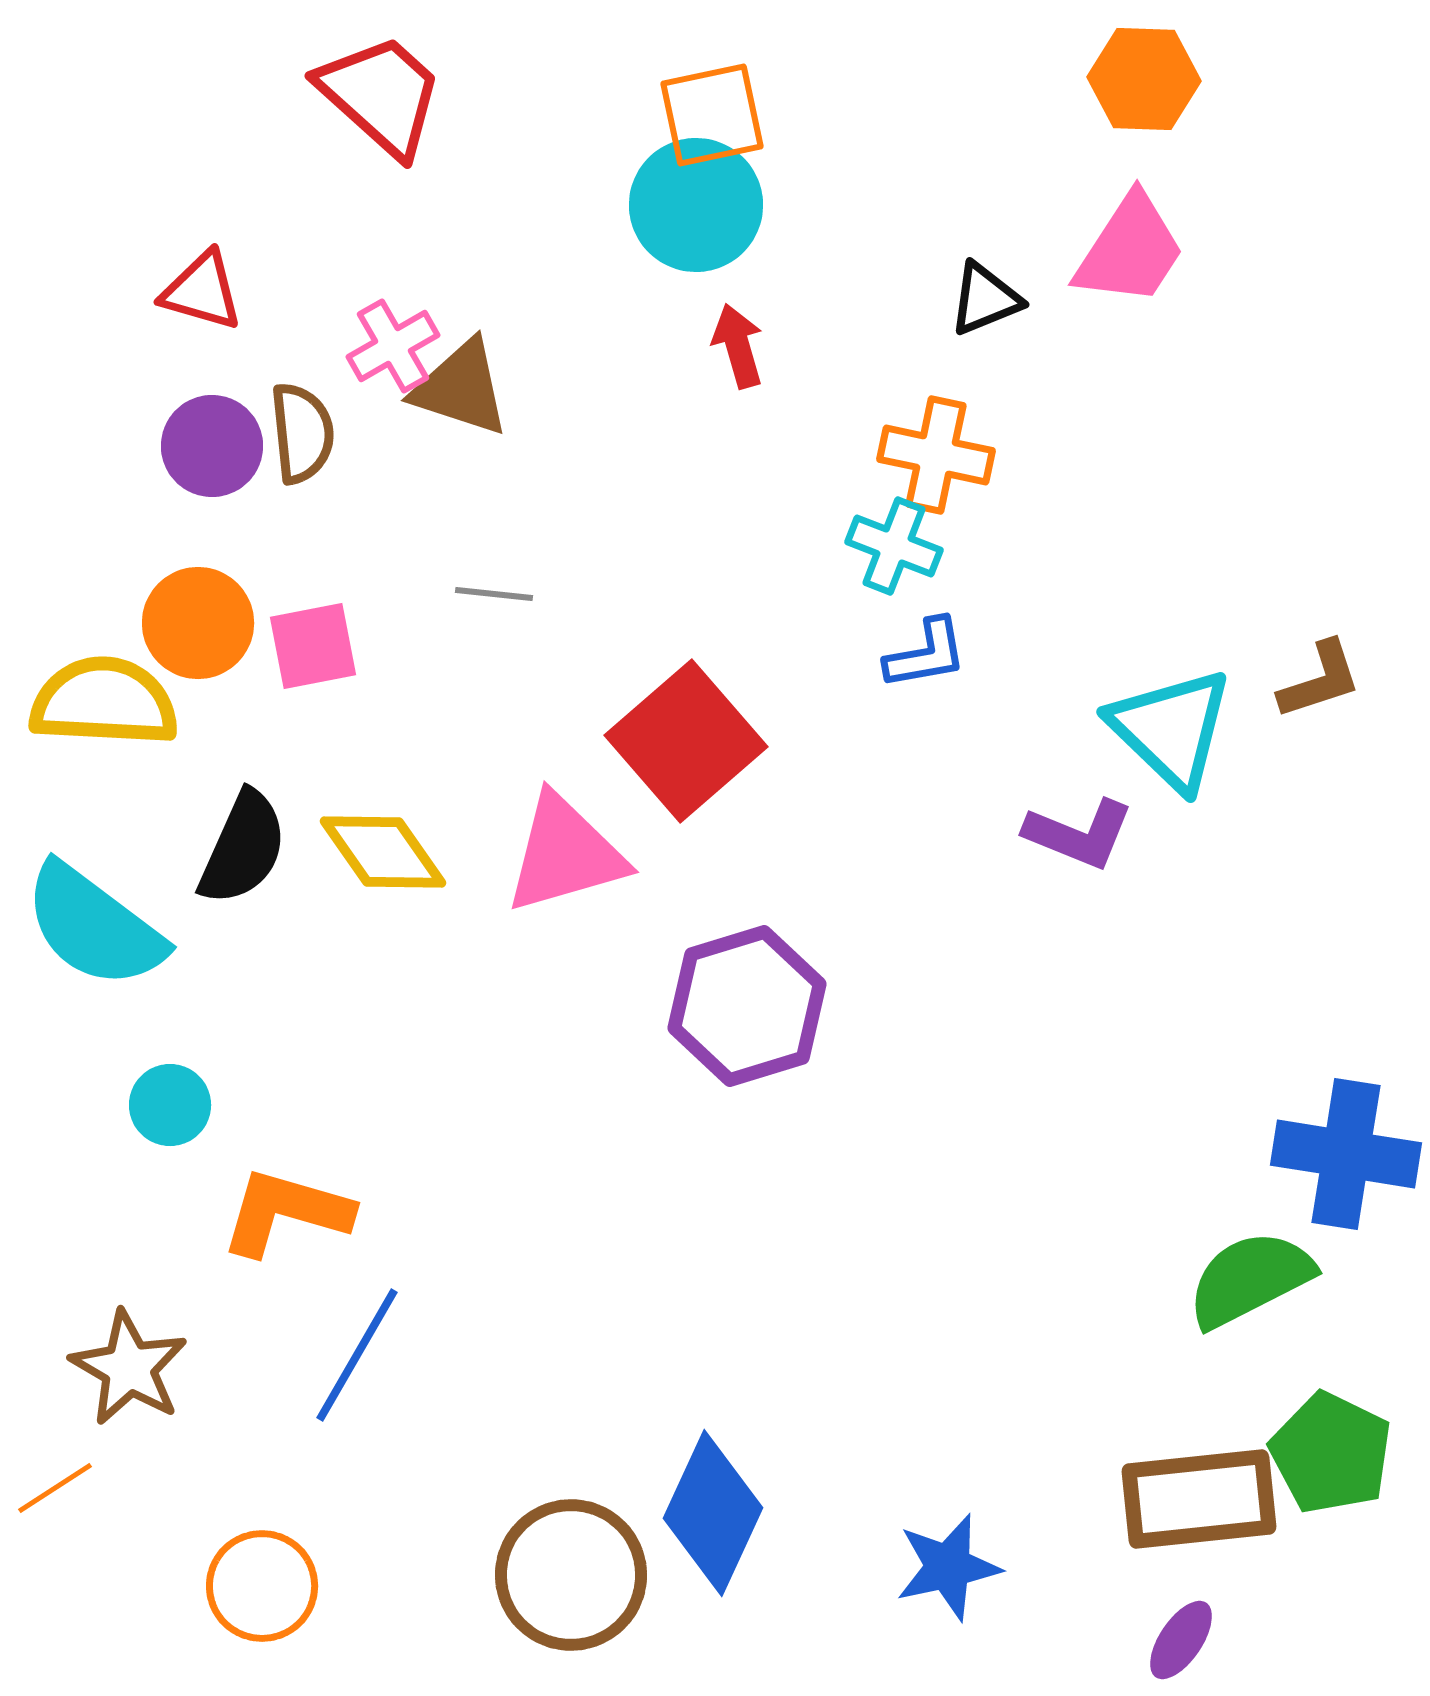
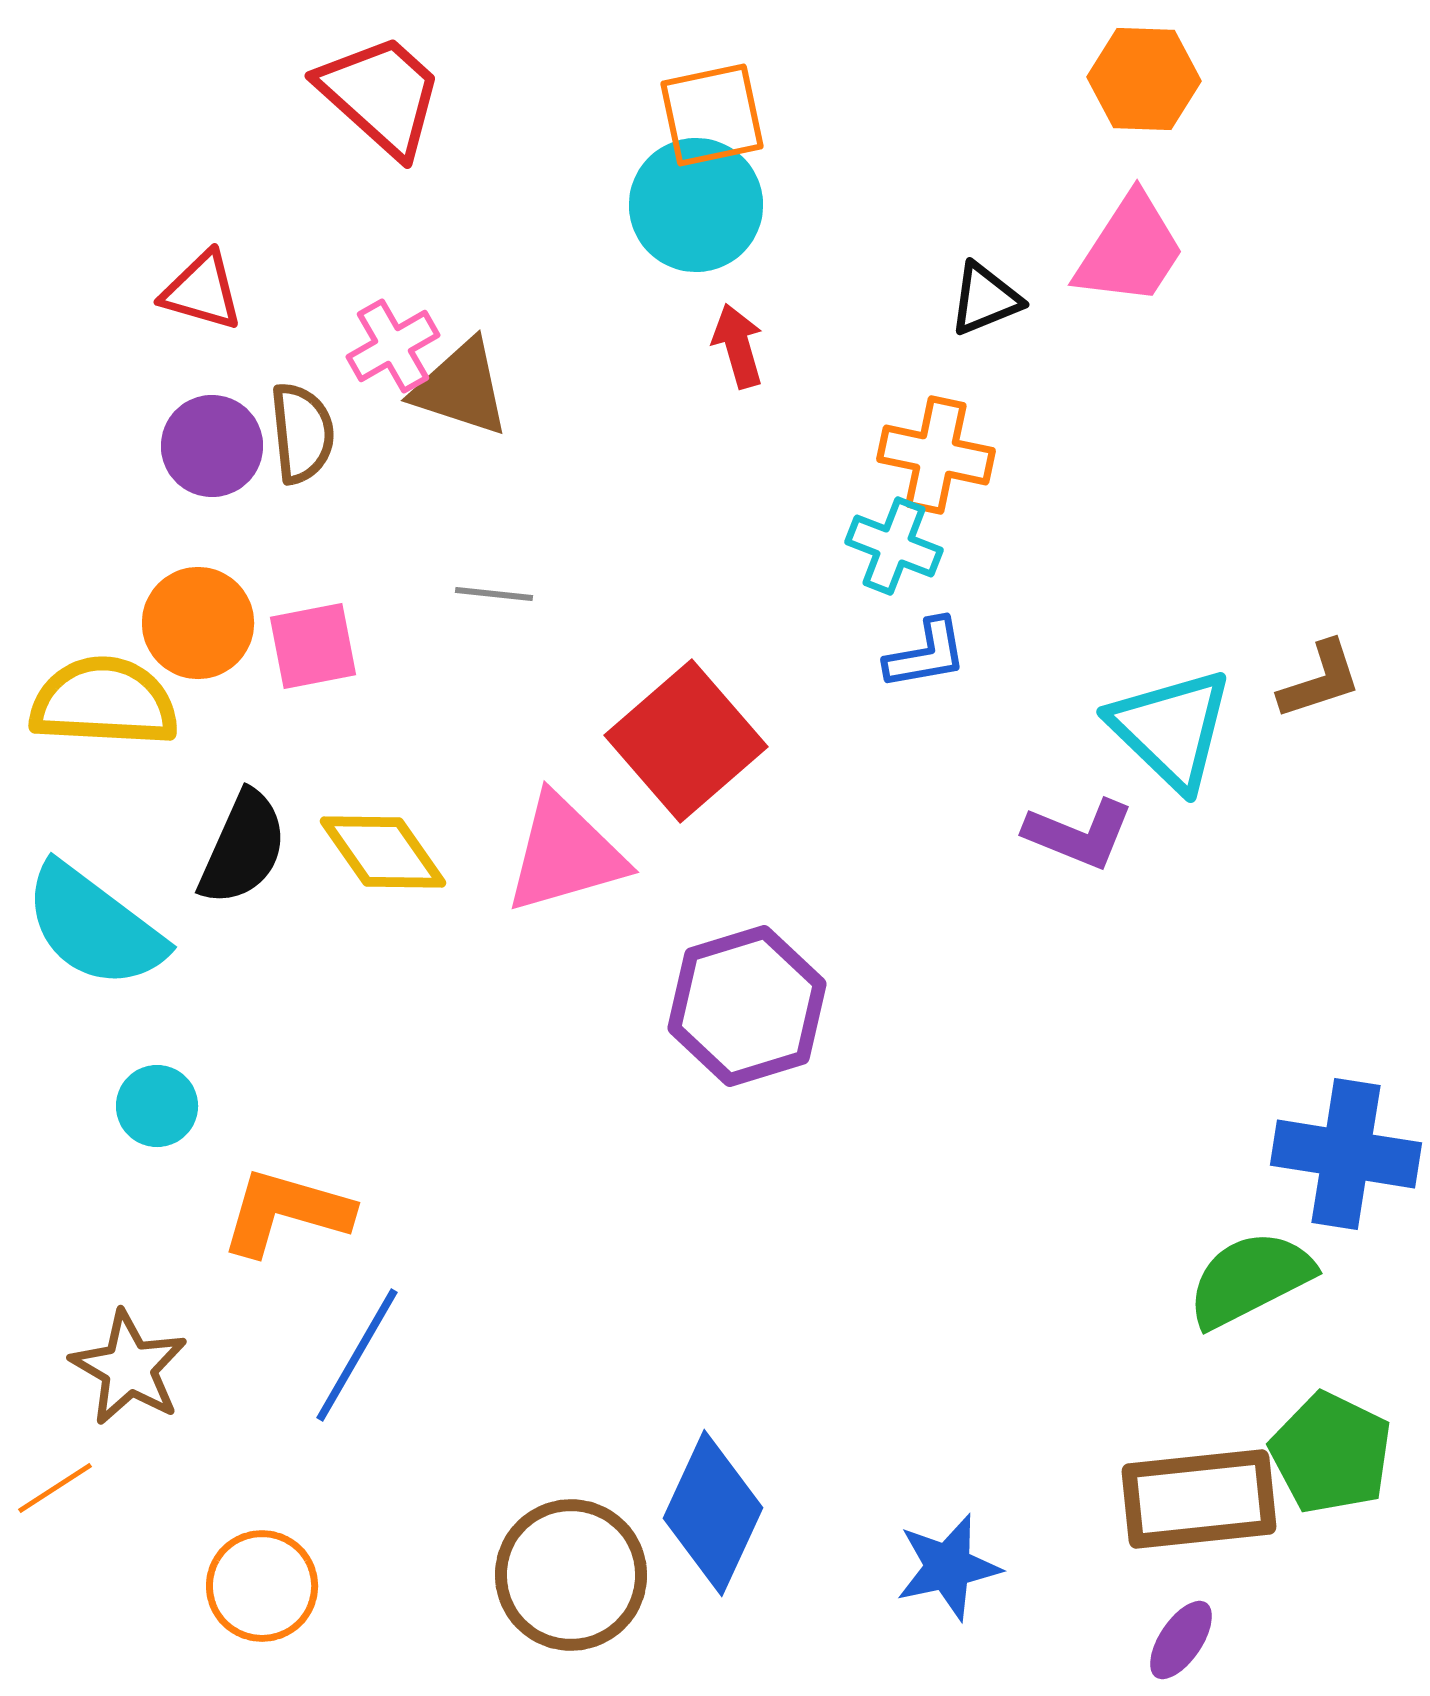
cyan circle at (170, 1105): moved 13 px left, 1 px down
